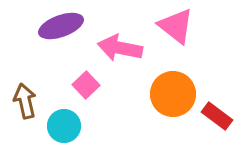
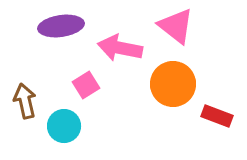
purple ellipse: rotated 12 degrees clockwise
pink square: rotated 12 degrees clockwise
orange circle: moved 10 px up
red rectangle: rotated 16 degrees counterclockwise
